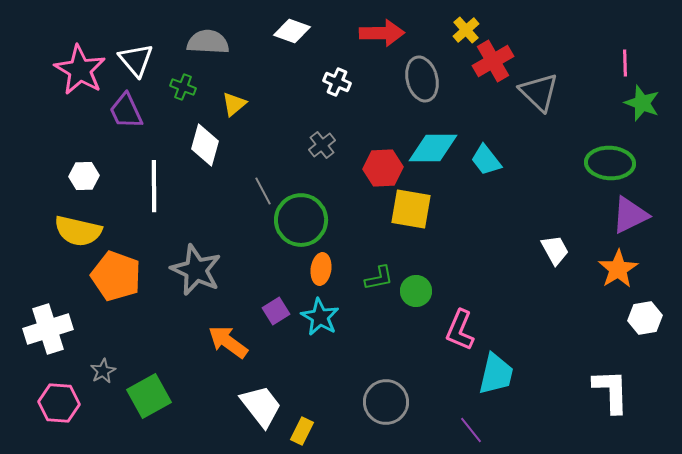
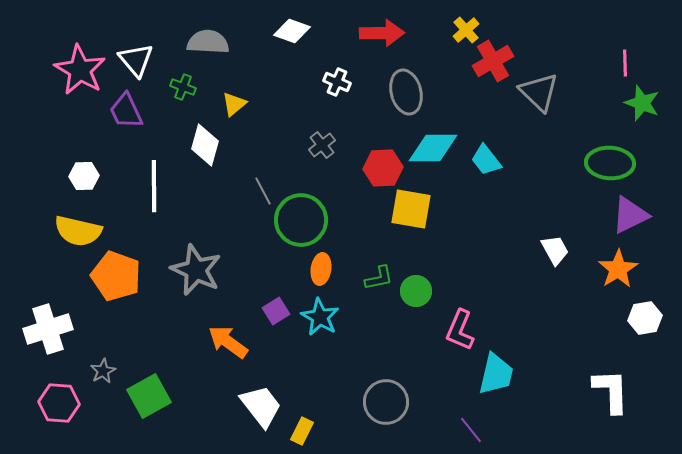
gray ellipse at (422, 79): moved 16 px left, 13 px down
